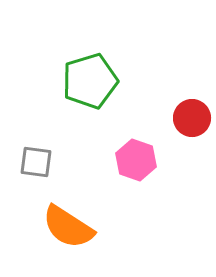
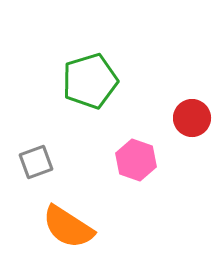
gray square: rotated 28 degrees counterclockwise
